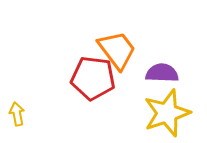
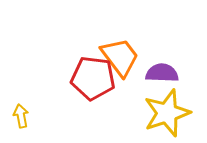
orange trapezoid: moved 3 px right, 7 px down
yellow arrow: moved 4 px right, 2 px down
